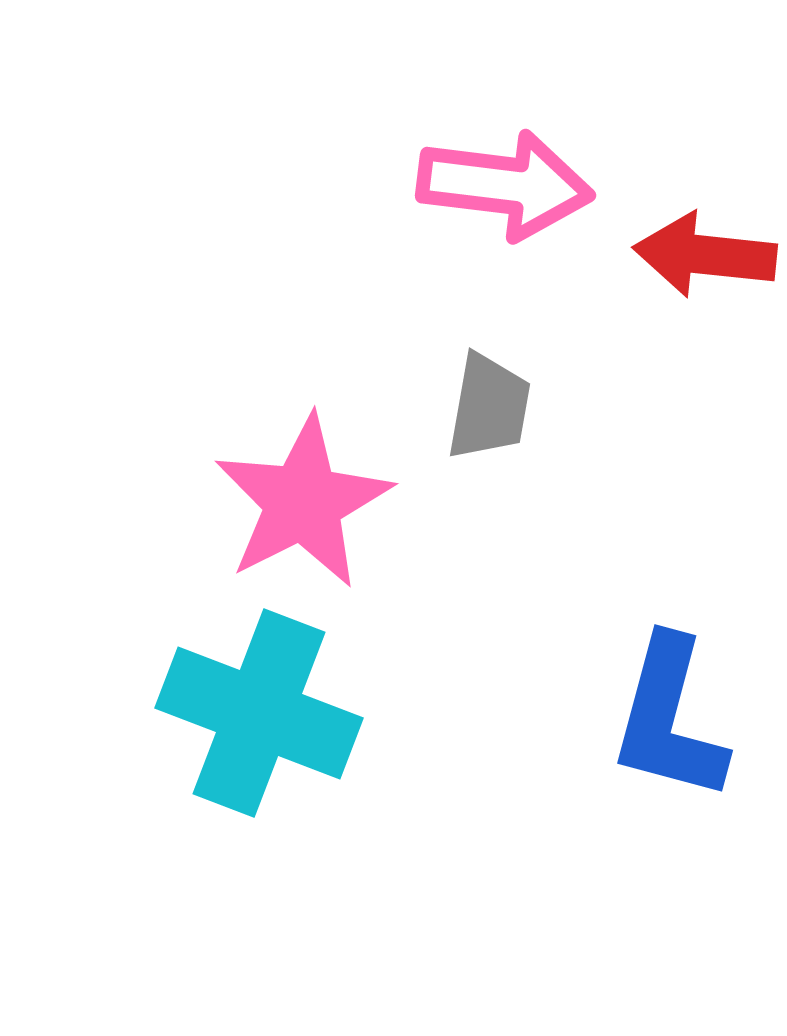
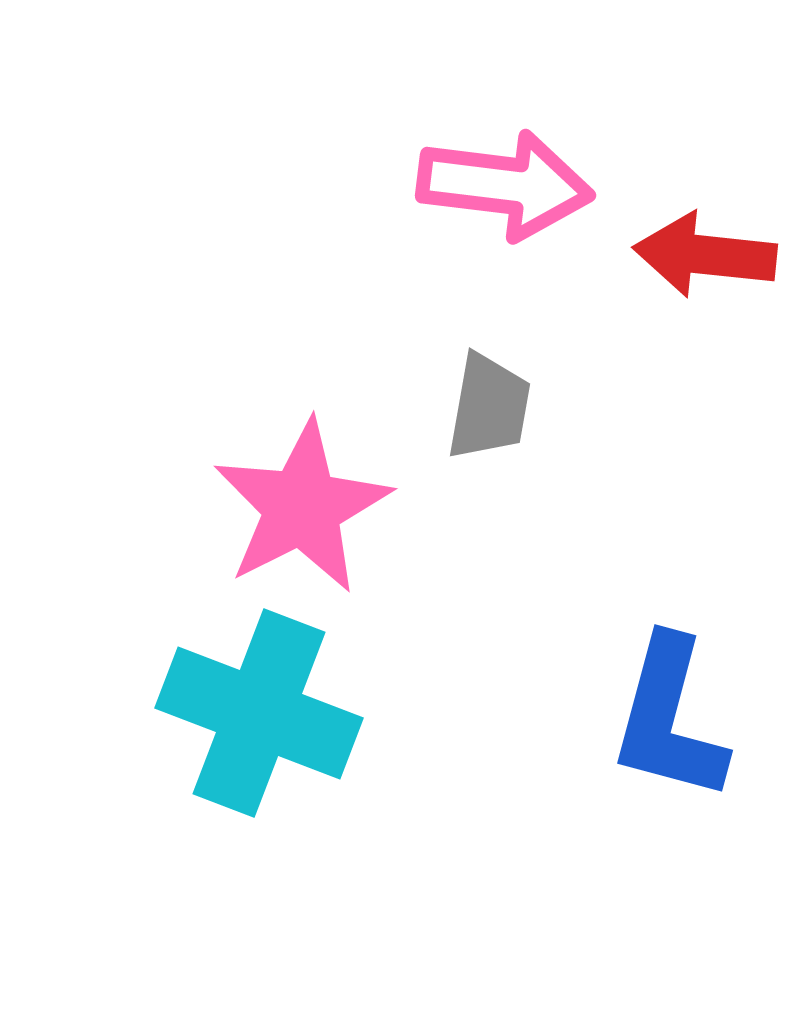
pink star: moved 1 px left, 5 px down
